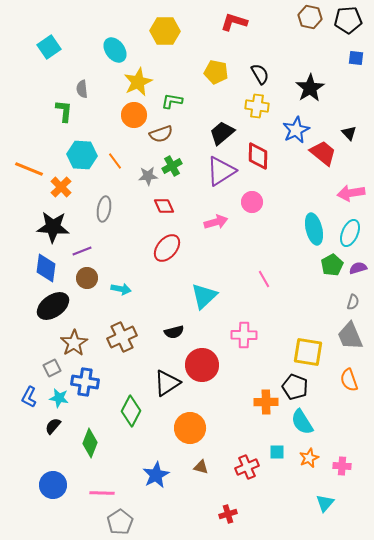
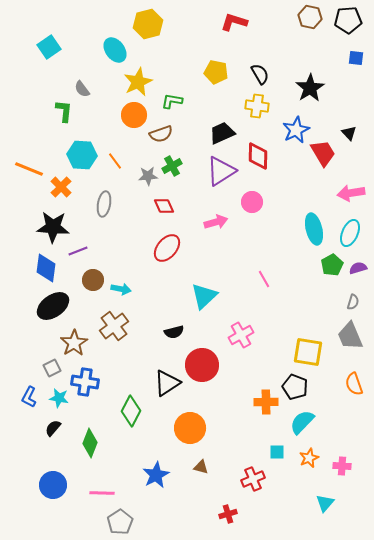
yellow hexagon at (165, 31): moved 17 px left, 7 px up; rotated 16 degrees counterclockwise
gray semicircle at (82, 89): rotated 30 degrees counterclockwise
black trapezoid at (222, 133): rotated 16 degrees clockwise
red trapezoid at (323, 153): rotated 20 degrees clockwise
gray ellipse at (104, 209): moved 5 px up
purple line at (82, 251): moved 4 px left
brown circle at (87, 278): moved 6 px right, 2 px down
pink cross at (244, 335): moved 3 px left; rotated 30 degrees counterclockwise
brown cross at (122, 337): moved 8 px left, 11 px up; rotated 12 degrees counterclockwise
orange semicircle at (349, 380): moved 5 px right, 4 px down
cyan semicircle at (302, 422): rotated 76 degrees clockwise
black semicircle at (53, 426): moved 2 px down
red cross at (247, 467): moved 6 px right, 12 px down
